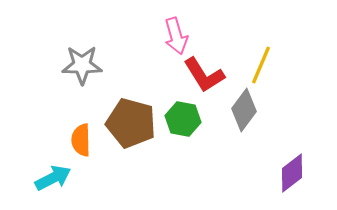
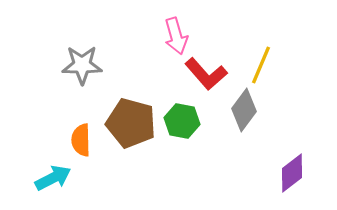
red L-shape: moved 2 px right, 1 px up; rotated 9 degrees counterclockwise
green hexagon: moved 1 px left, 2 px down
